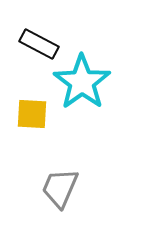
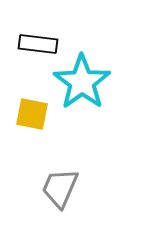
black rectangle: moved 1 px left; rotated 21 degrees counterclockwise
yellow square: rotated 8 degrees clockwise
